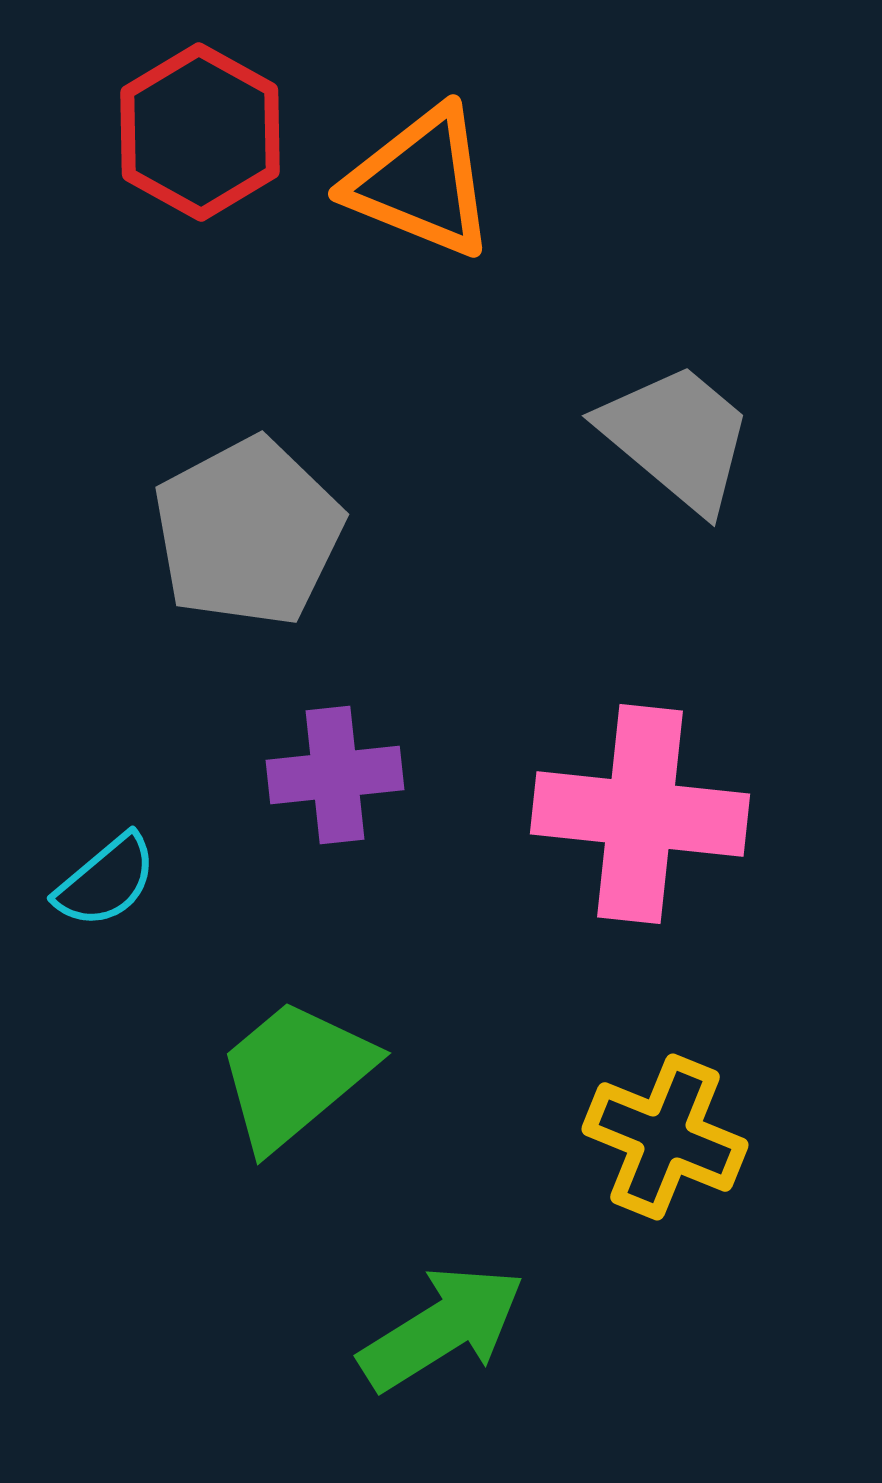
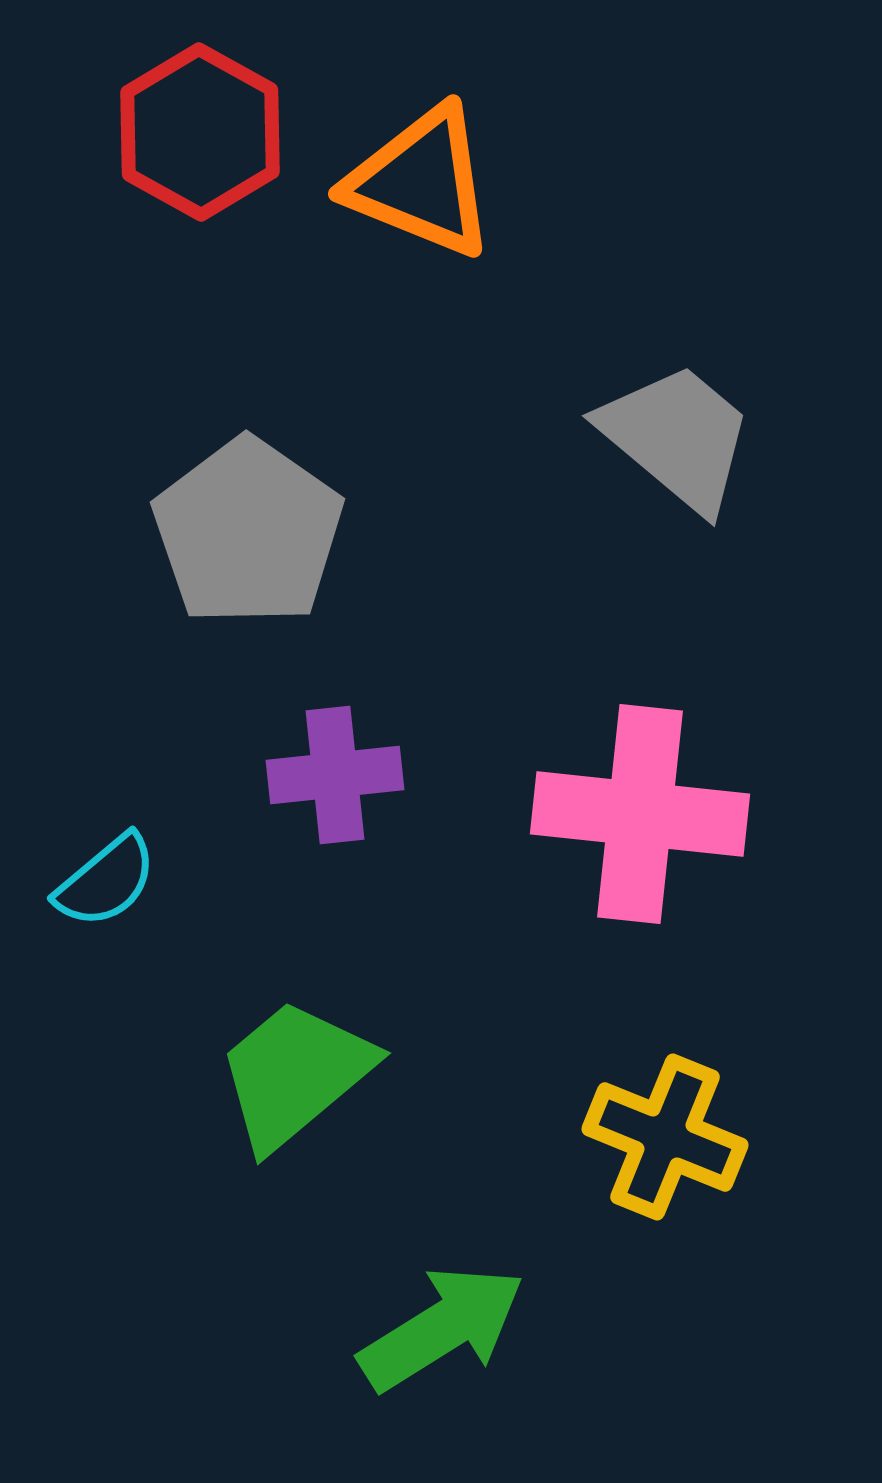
gray pentagon: rotated 9 degrees counterclockwise
